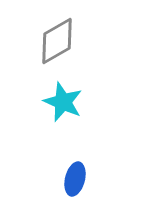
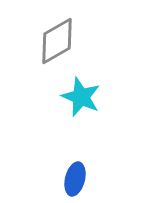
cyan star: moved 18 px right, 5 px up
